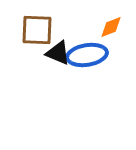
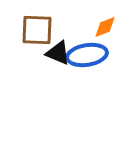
orange diamond: moved 6 px left
